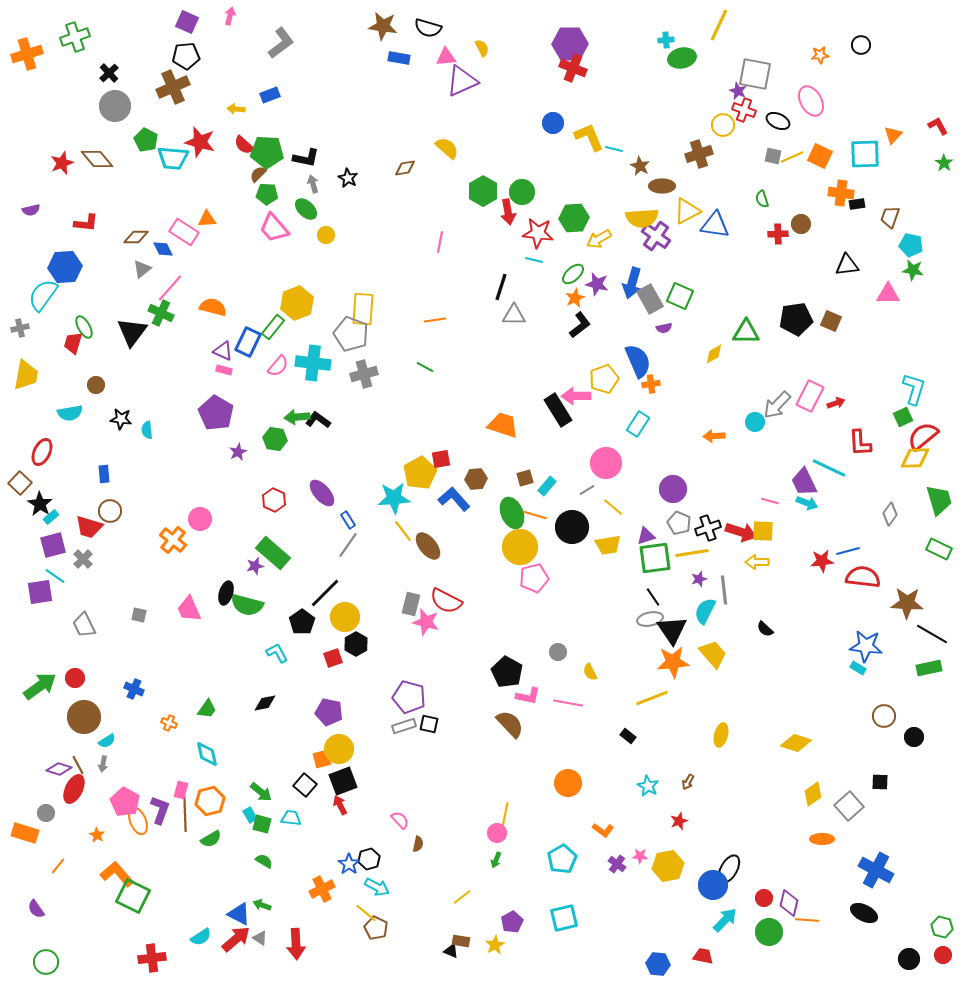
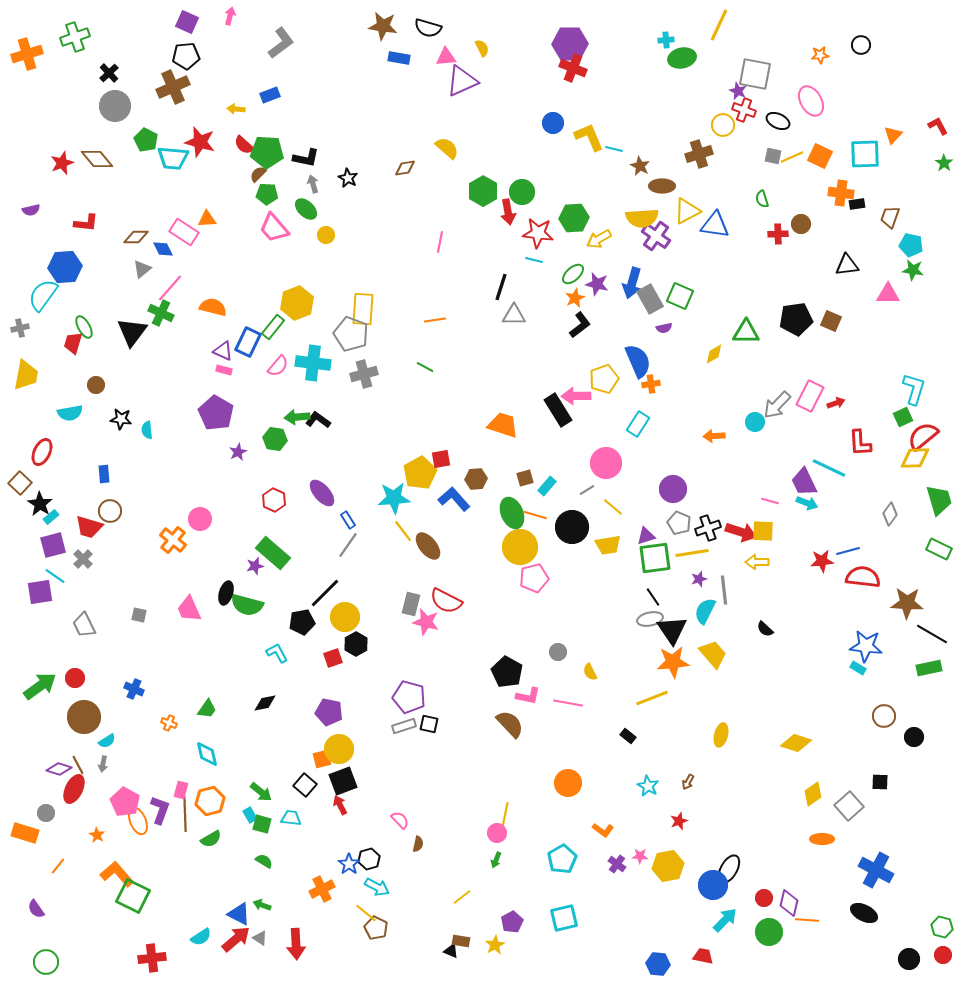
black pentagon at (302, 622): rotated 25 degrees clockwise
